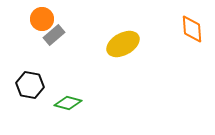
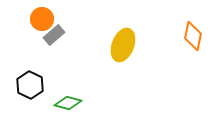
orange diamond: moved 1 px right, 7 px down; rotated 16 degrees clockwise
yellow ellipse: moved 1 px down; rotated 40 degrees counterclockwise
black hexagon: rotated 16 degrees clockwise
